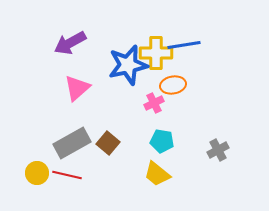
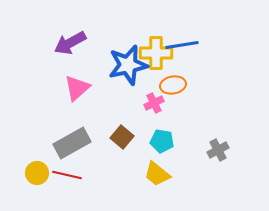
blue line: moved 2 px left
brown square: moved 14 px right, 6 px up
